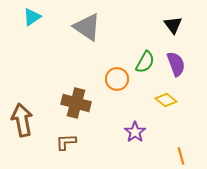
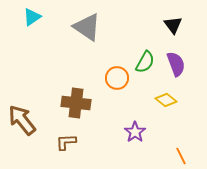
orange circle: moved 1 px up
brown cross: rotated 8 degrees counterclockwise
brown arrow: rotated 28 degrees counterclockwise
orange line: rotated 12 degrees counterclockwise
